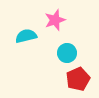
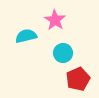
pink star: rotated 20 degrees counterclockwise
cyan circle: moved 4 px left
